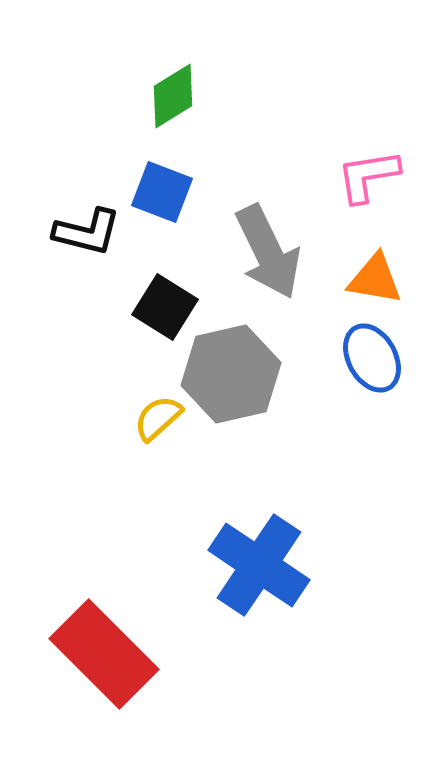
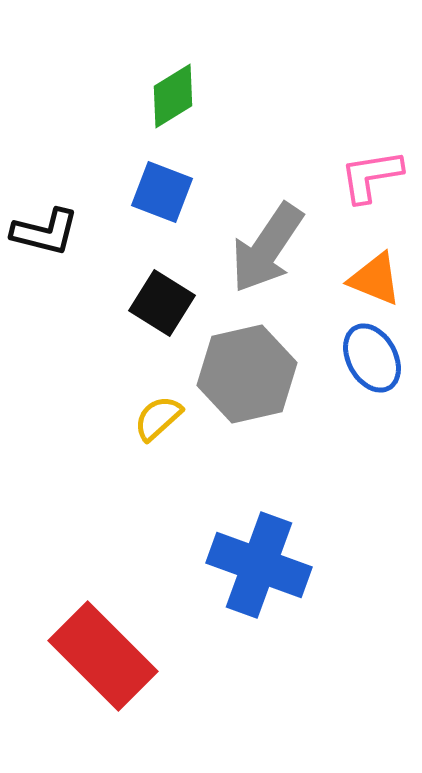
pink L-shape: moved 3 px right
black L-shape: moved 42 px left
gray arrow: moved 1 px left, 4 px up; rotated 60 degrees clockwise
orange triangle: rotated 12 degrees clockwise
black square: moved 3 px left, 4 px up
gray hexagon: moved 16 px right
blue cross: rotated 14 degrees counterclockwise
red rectangle: moved 1 px left, 2 px down
